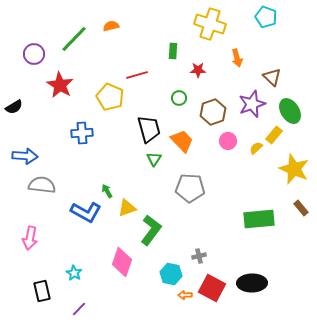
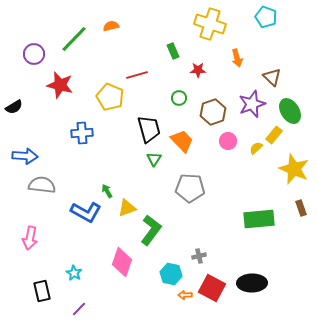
green rectangle at (173, 51): rotated 28 degrees counterclockwise
red star at (60, 85): rotated 16 degrees counterclockwise
brown rectangle at (301, 208): rotated 21 degrees clockwise
